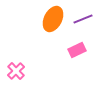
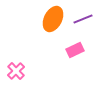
pink rectangle: moved 2 px left
